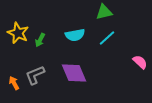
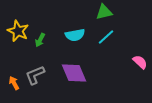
yellow star: moved 2 px up
cyan line: moved 1 px left, 1 px up
